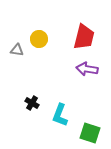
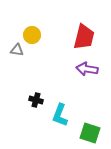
yellow circle: moved 7 px left, 4 px up
black cross: moved 4 px right, 3 px up; rotated 16 degrees counterclockwise
